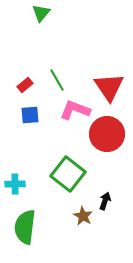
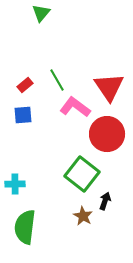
pink L-shape: moved 3 px up; rotated 16 degrees clockwise
blue square: moved 7 px left
green square: moved 14 px right
